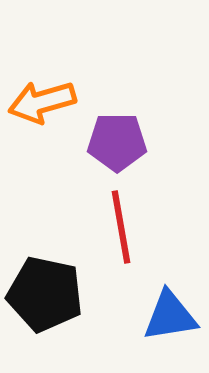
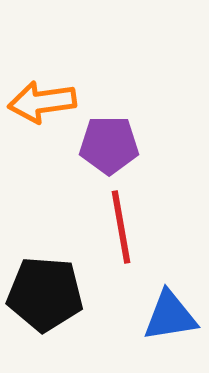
orange arrow: rotated 8 degrees clockwise
purple pentagon: moved 8 px left, 3 px down
black pentagon: rotated 8 degrees counterclockwise
